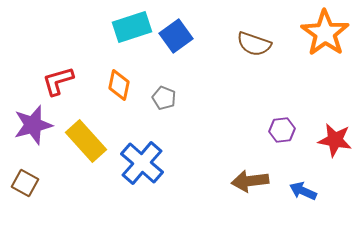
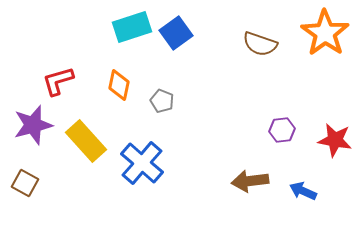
blue square: moved 3 px up
brown semicircle: moved 6 px right
gray pentagon: moved 2 px left, 3 px down
